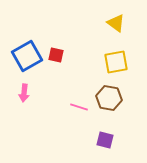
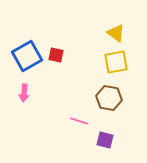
yellow triangle: moved 10 px down
pink line: moved 14 px down
